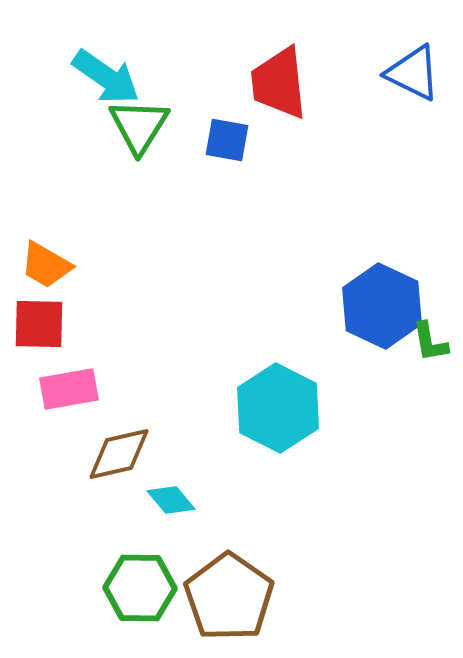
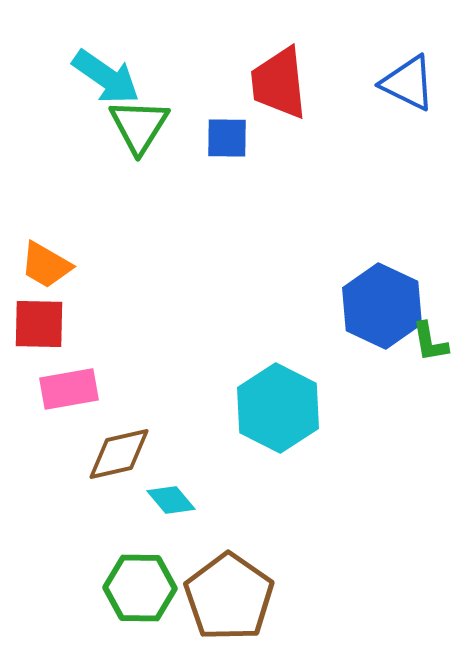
blue triangle: moved 5 px left, 10 px down
blue square: moved 2 px up; rotated 9 degrees counterclockwise
